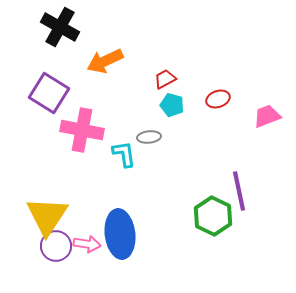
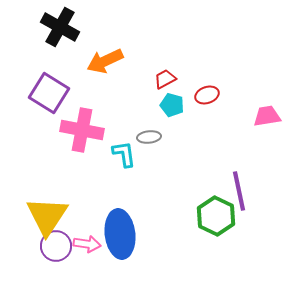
red ellipse: moved 11 px left, 4 px up
pink trapezoid: rotated 12 degrees clockwise
green hexagon: moved 3 px right
